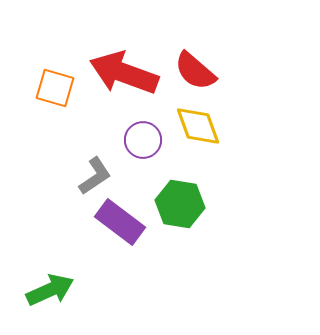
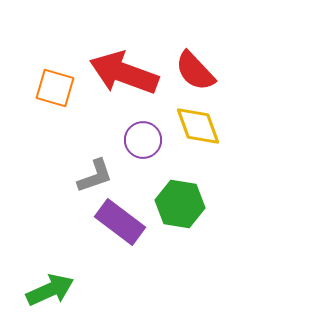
red semicircle: rotated 6 degrees clockwise
gray L-shape: rotated 15 degrees clockwise
